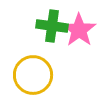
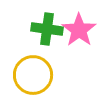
green cross: moved 5 px left, 3 px down
